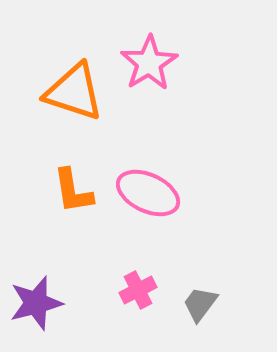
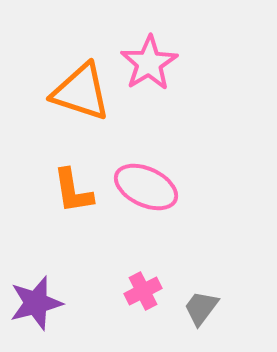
orange triangle: moved 7 px right
pink ellipse: moved 2 px left, 6 px up
pink cross: moved 5 px right, 1 px down
gray trapezoid: moved 1 px right, 4 px down
